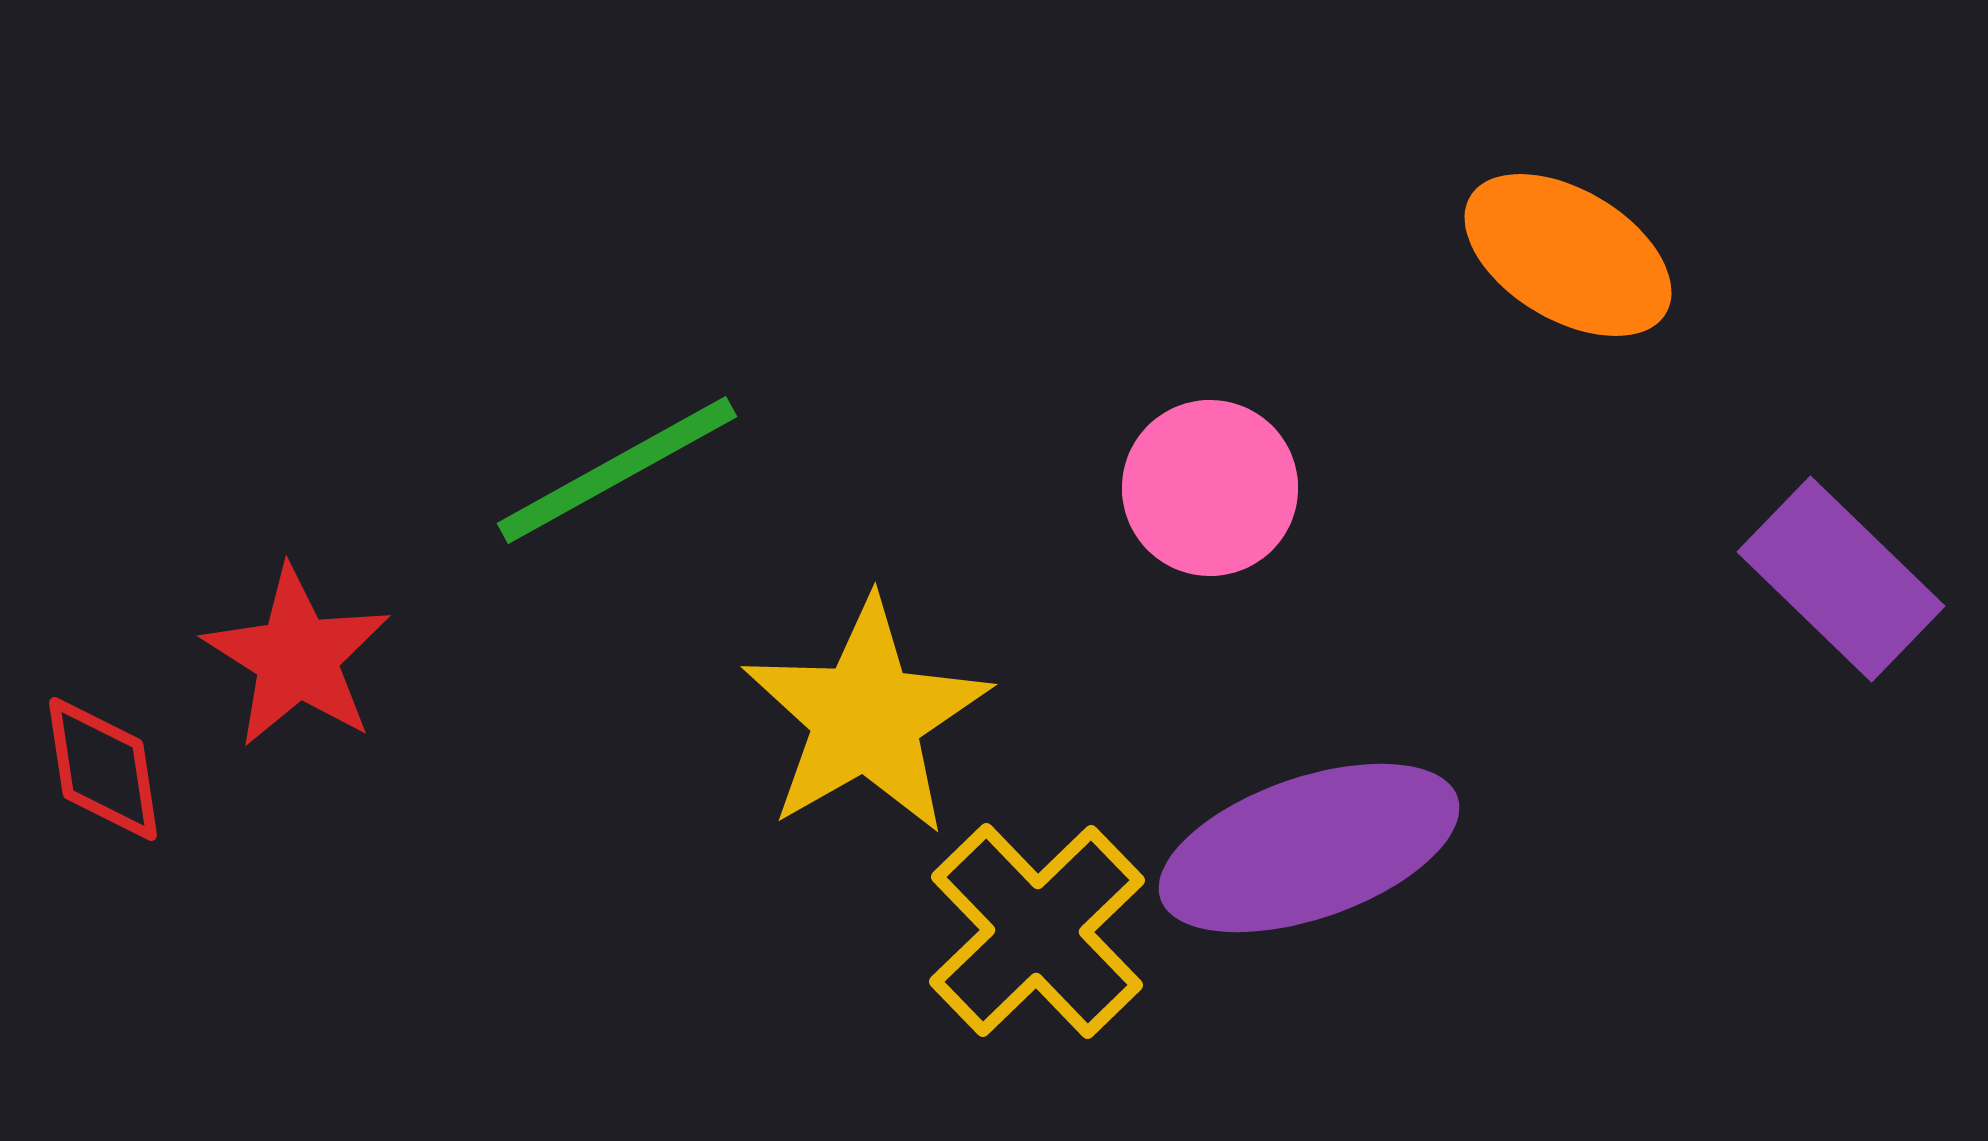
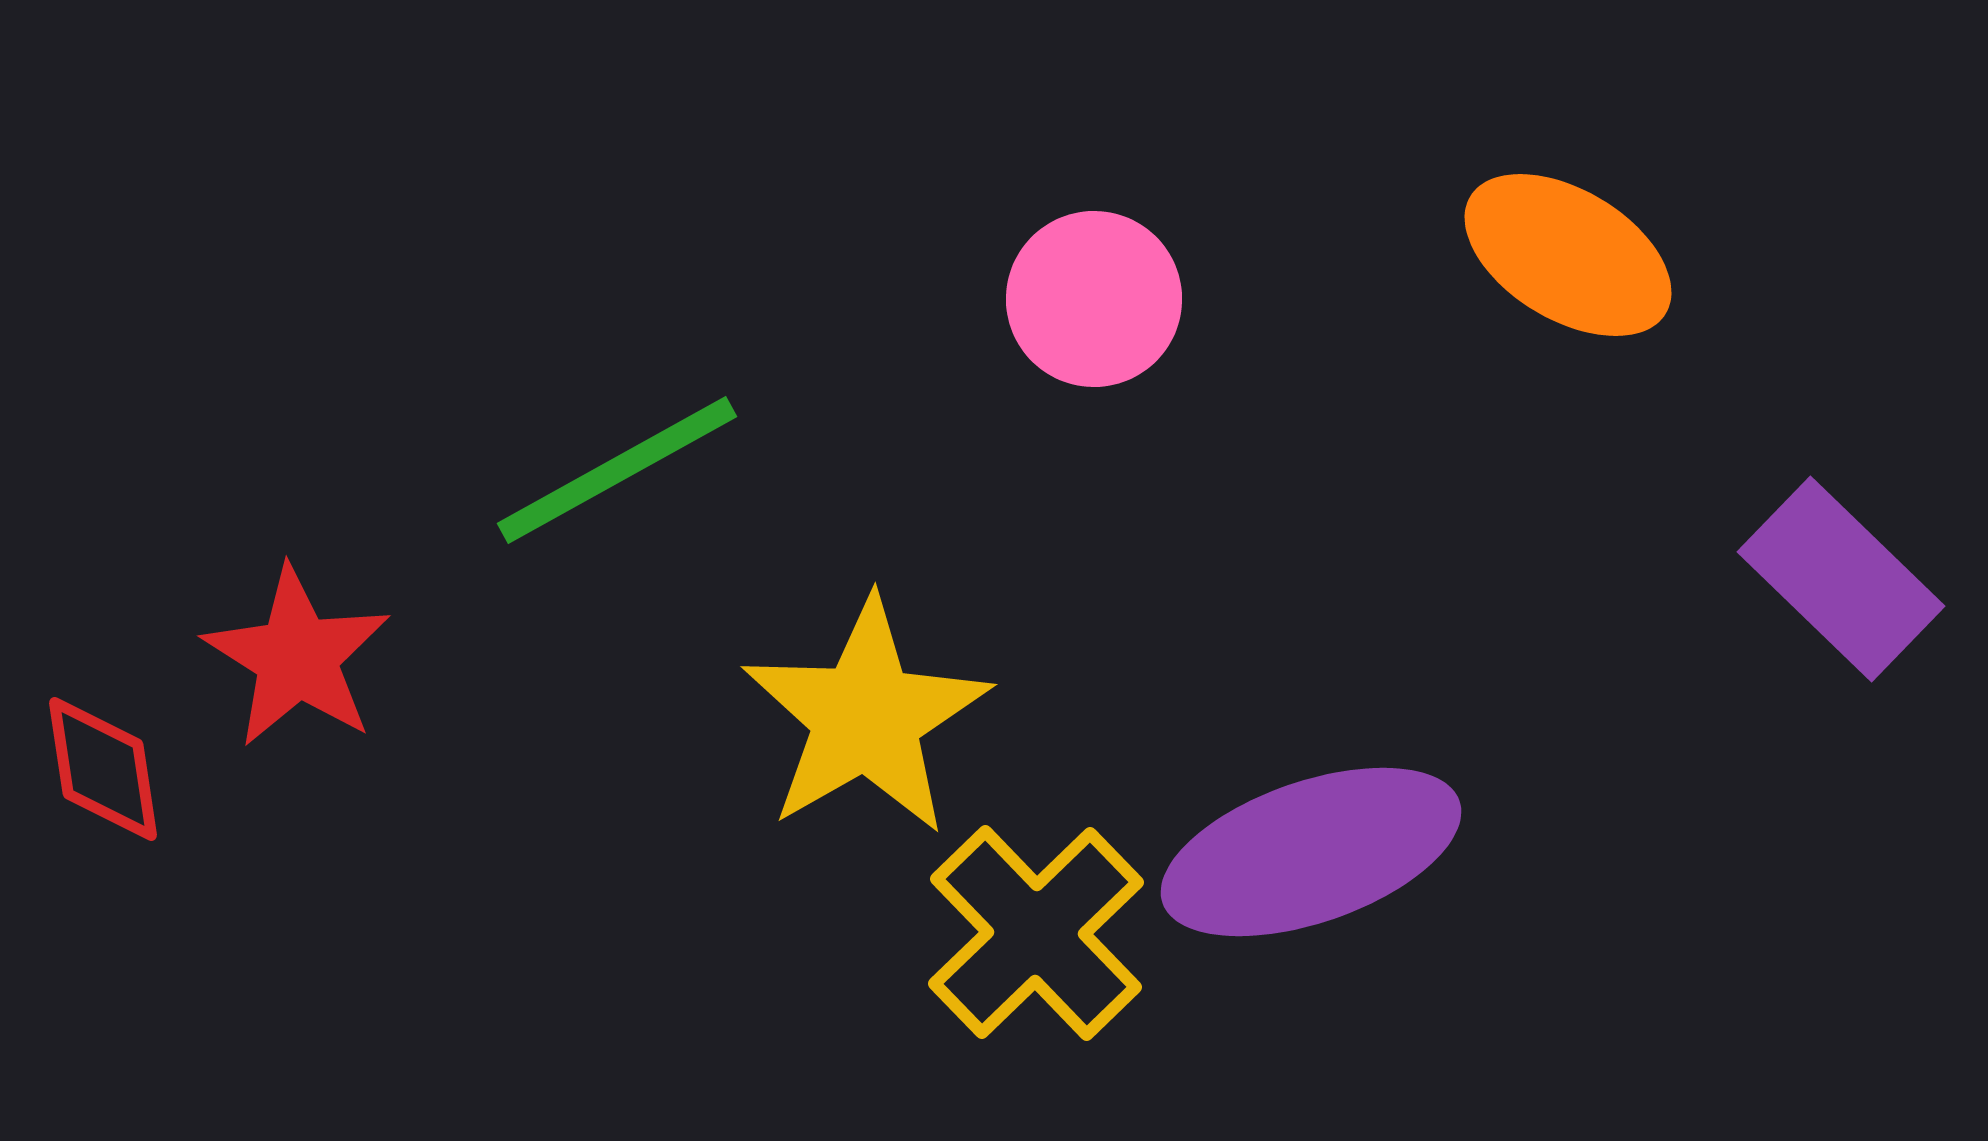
pink circle: moved 116 px left, 189 px up
purple ellipse: moved 2 px right, 4 px down
yellow cross: moved 1 px left, 2 px down
